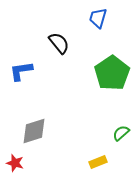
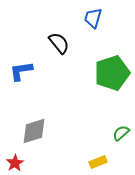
blue trapezoid: moved 5 px left
green pentagon: rotated 16 degrees clockwise
red star: rotated 24 degrees clockwise
